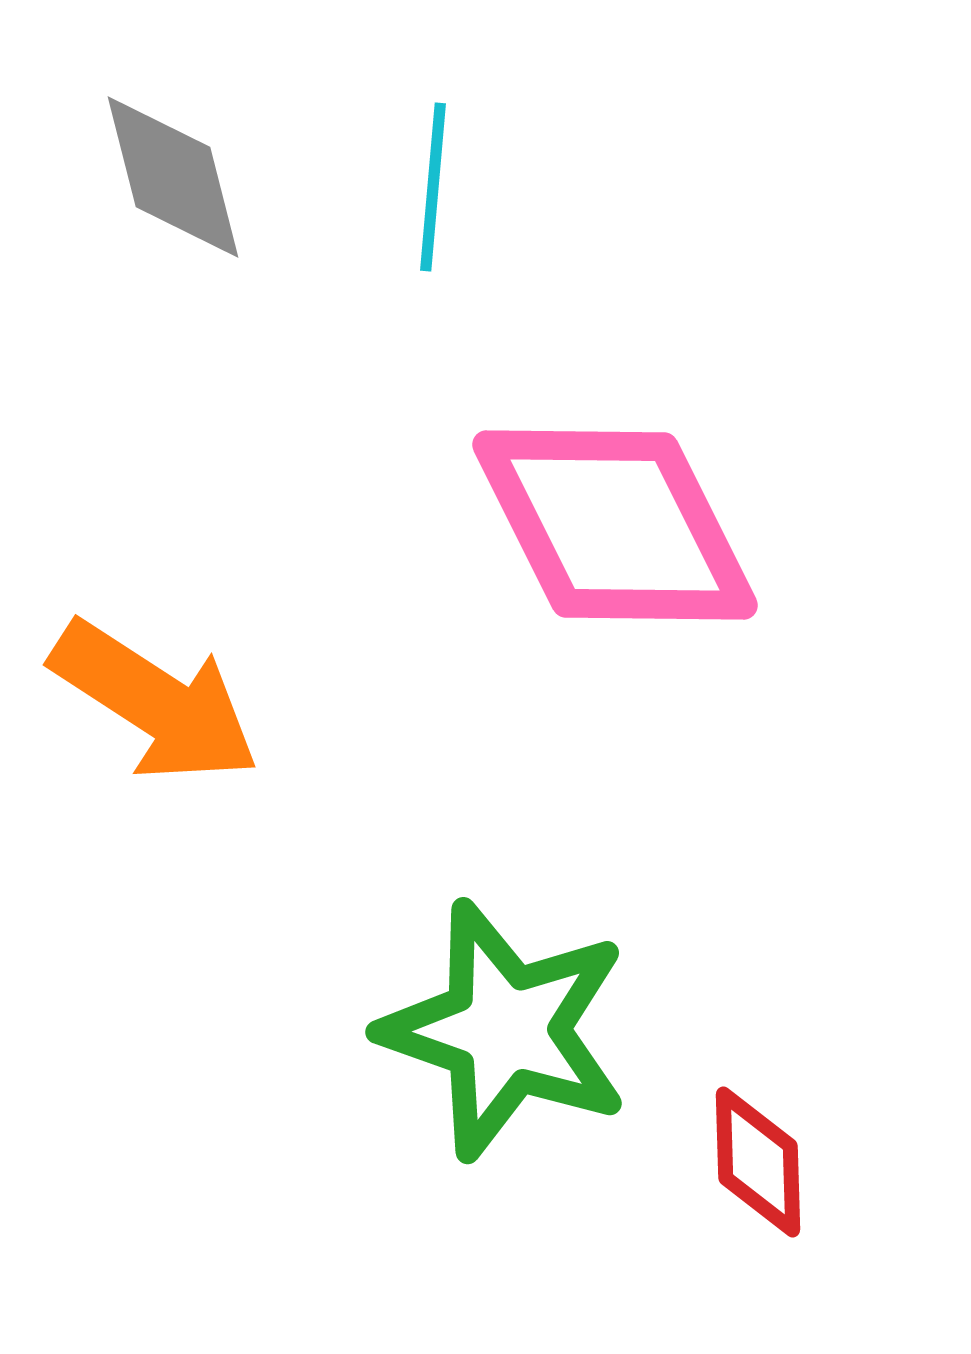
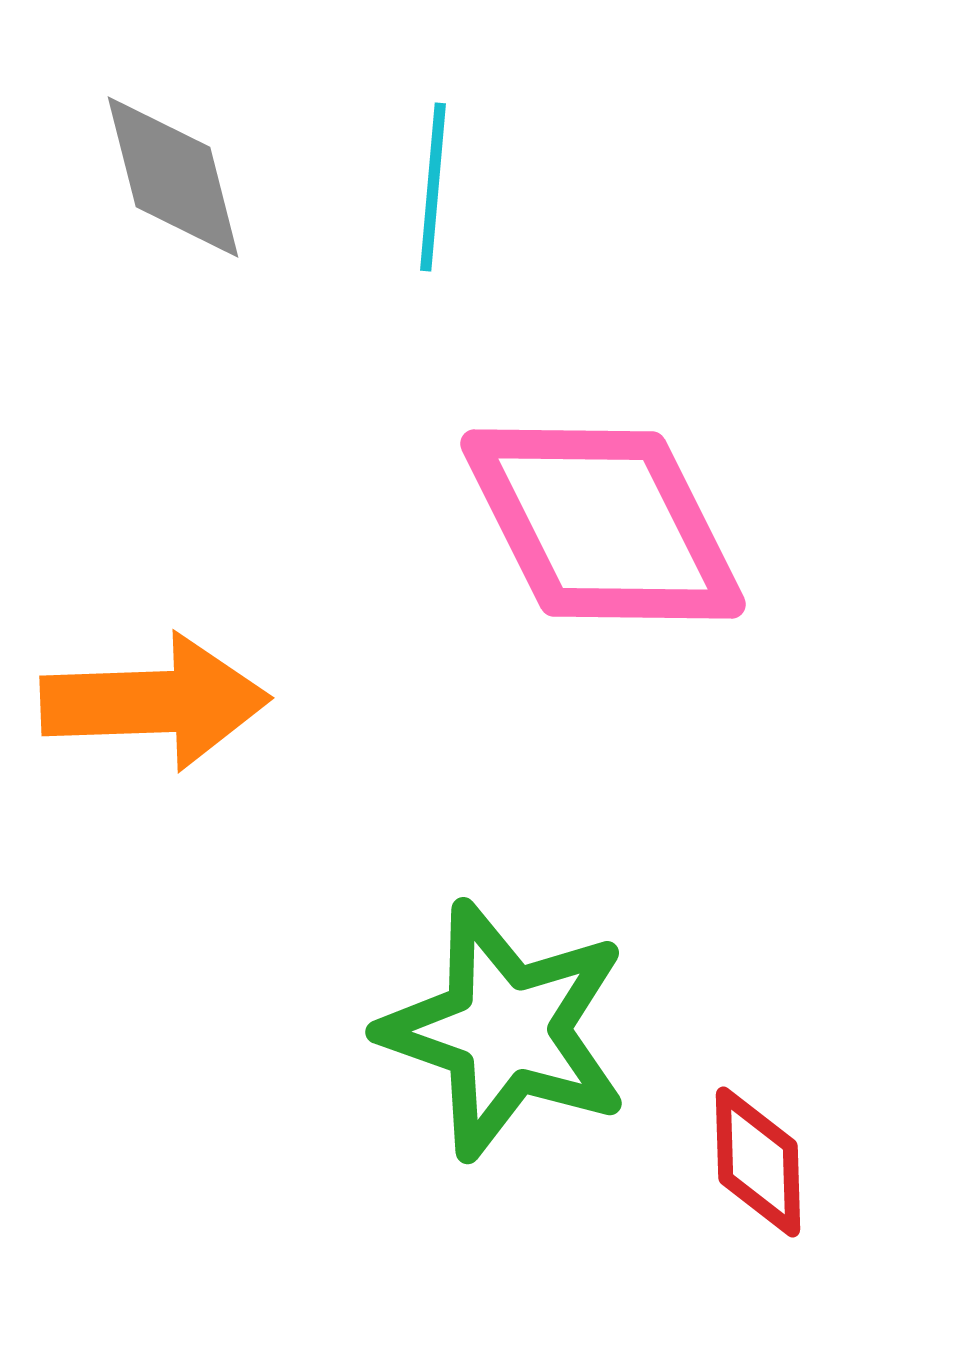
pink diamond: moved 12 px left, 1 px up
orange arrow: rotated 35 degrees counterclockwise
